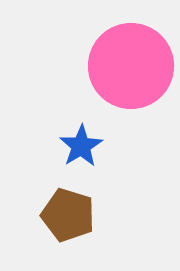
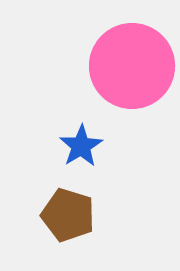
pink circle: moved 1 px right
